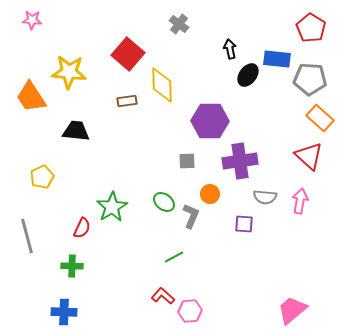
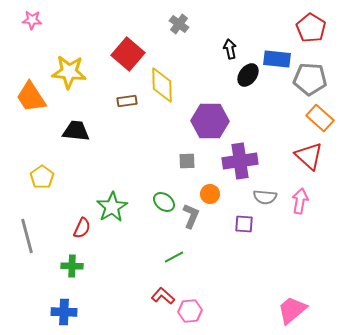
yellow pentagon: rotated 10 degrees counterclockwise
